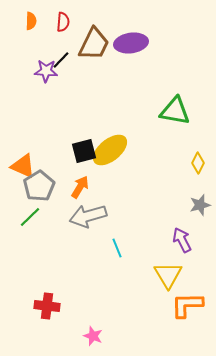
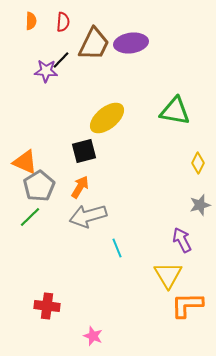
yellow ellipse: moved 3 px left, 32 px up
orange triangle: moved 2 px right, 4 px up
